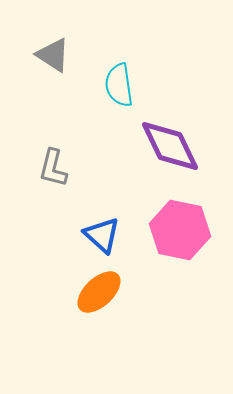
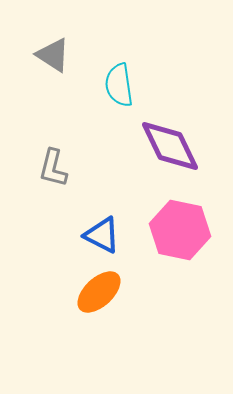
blue triangle: rotated 15 degrees counterclockwise
